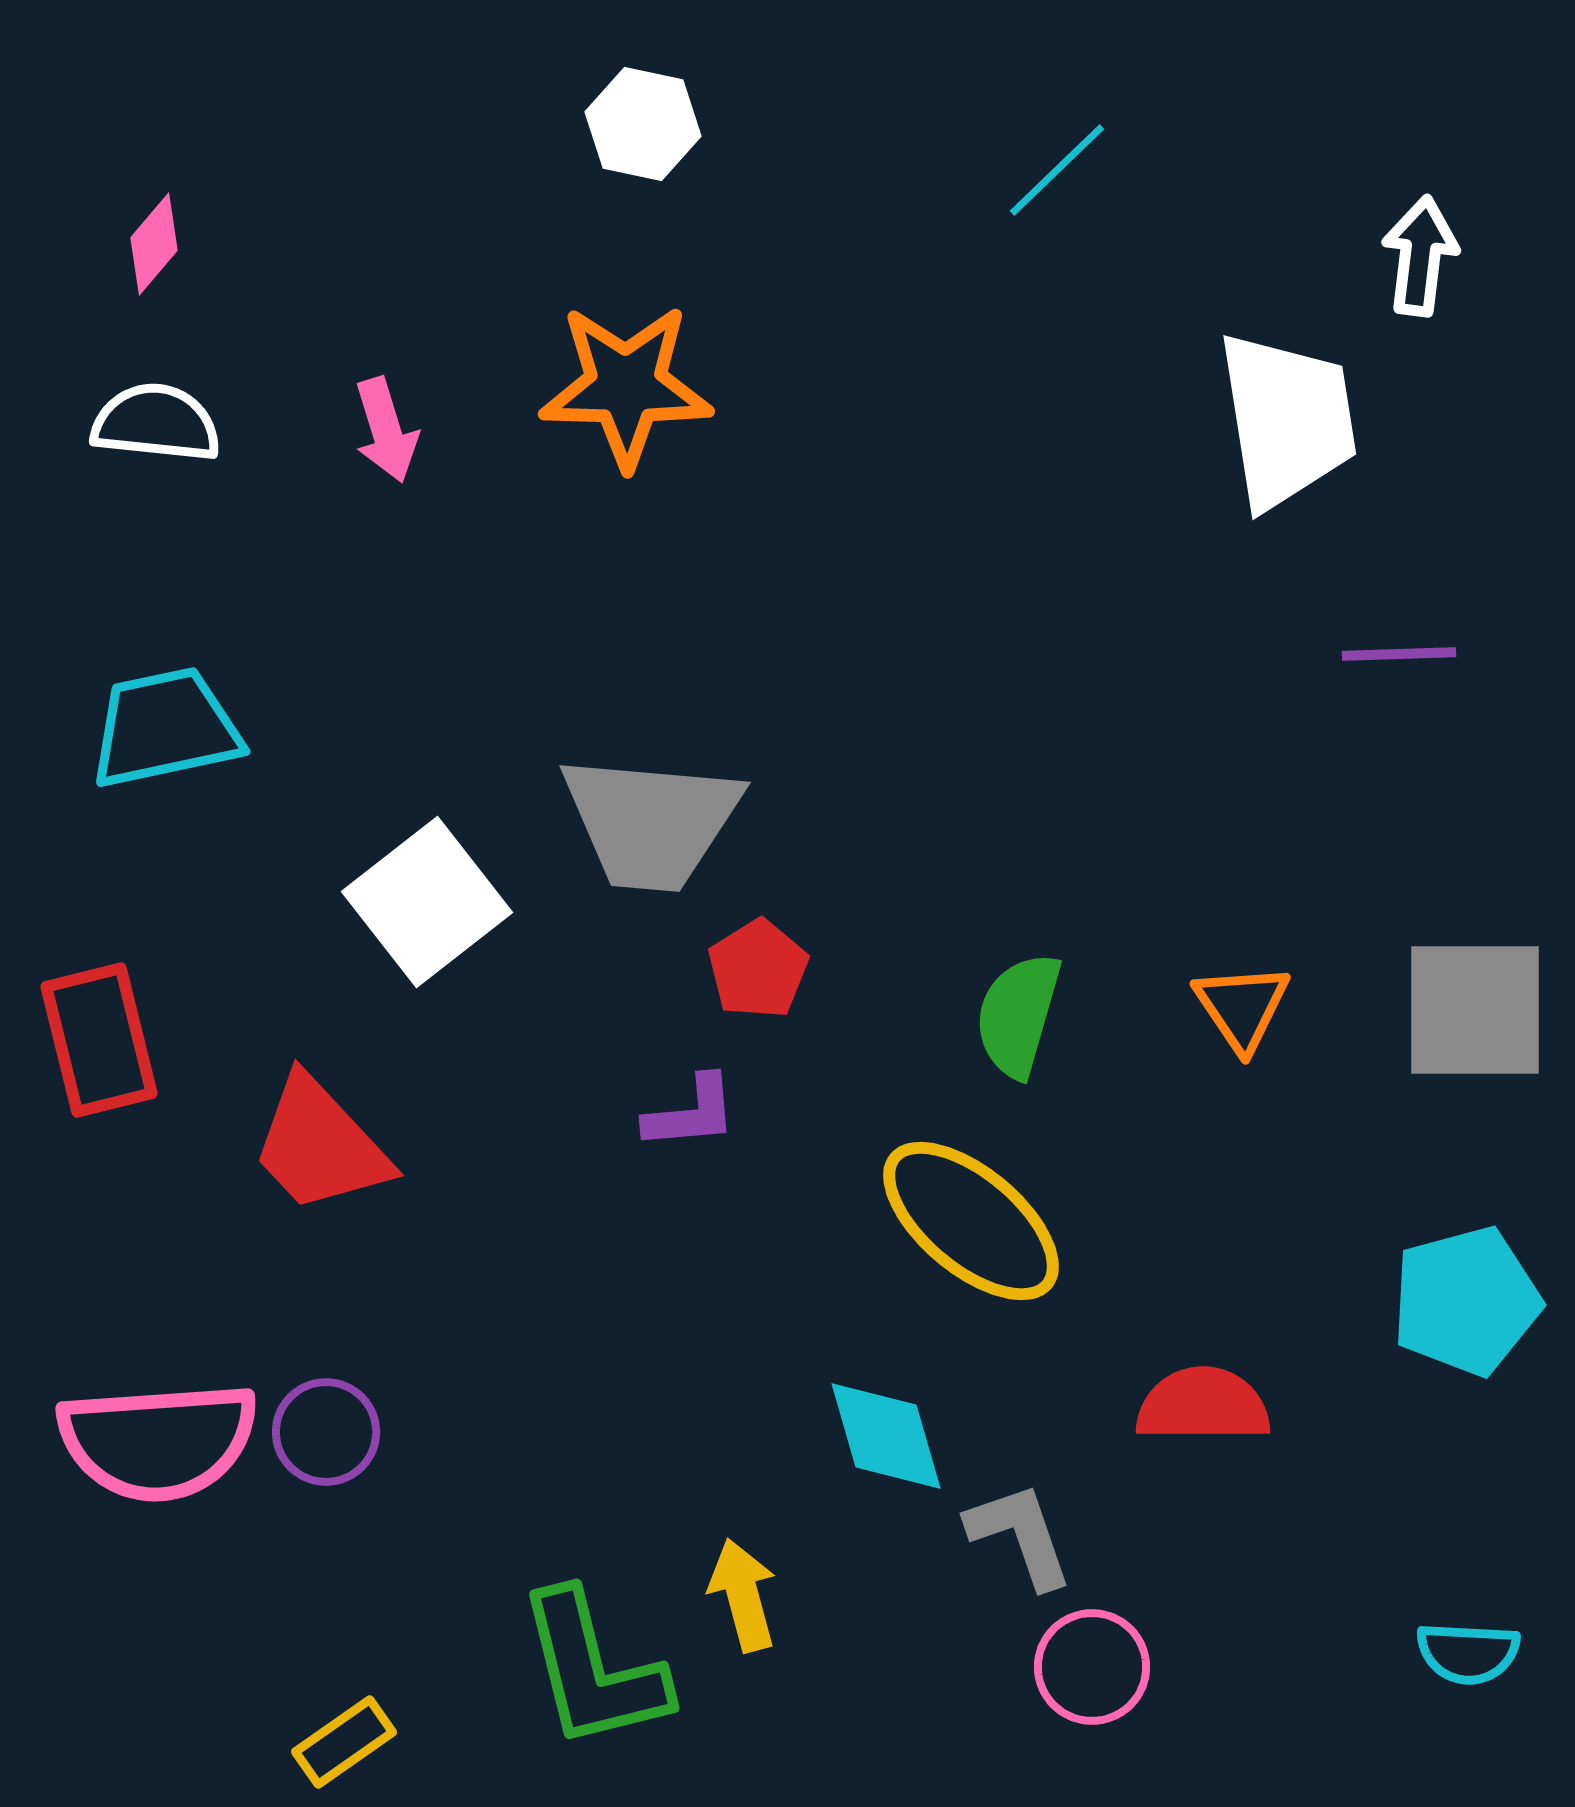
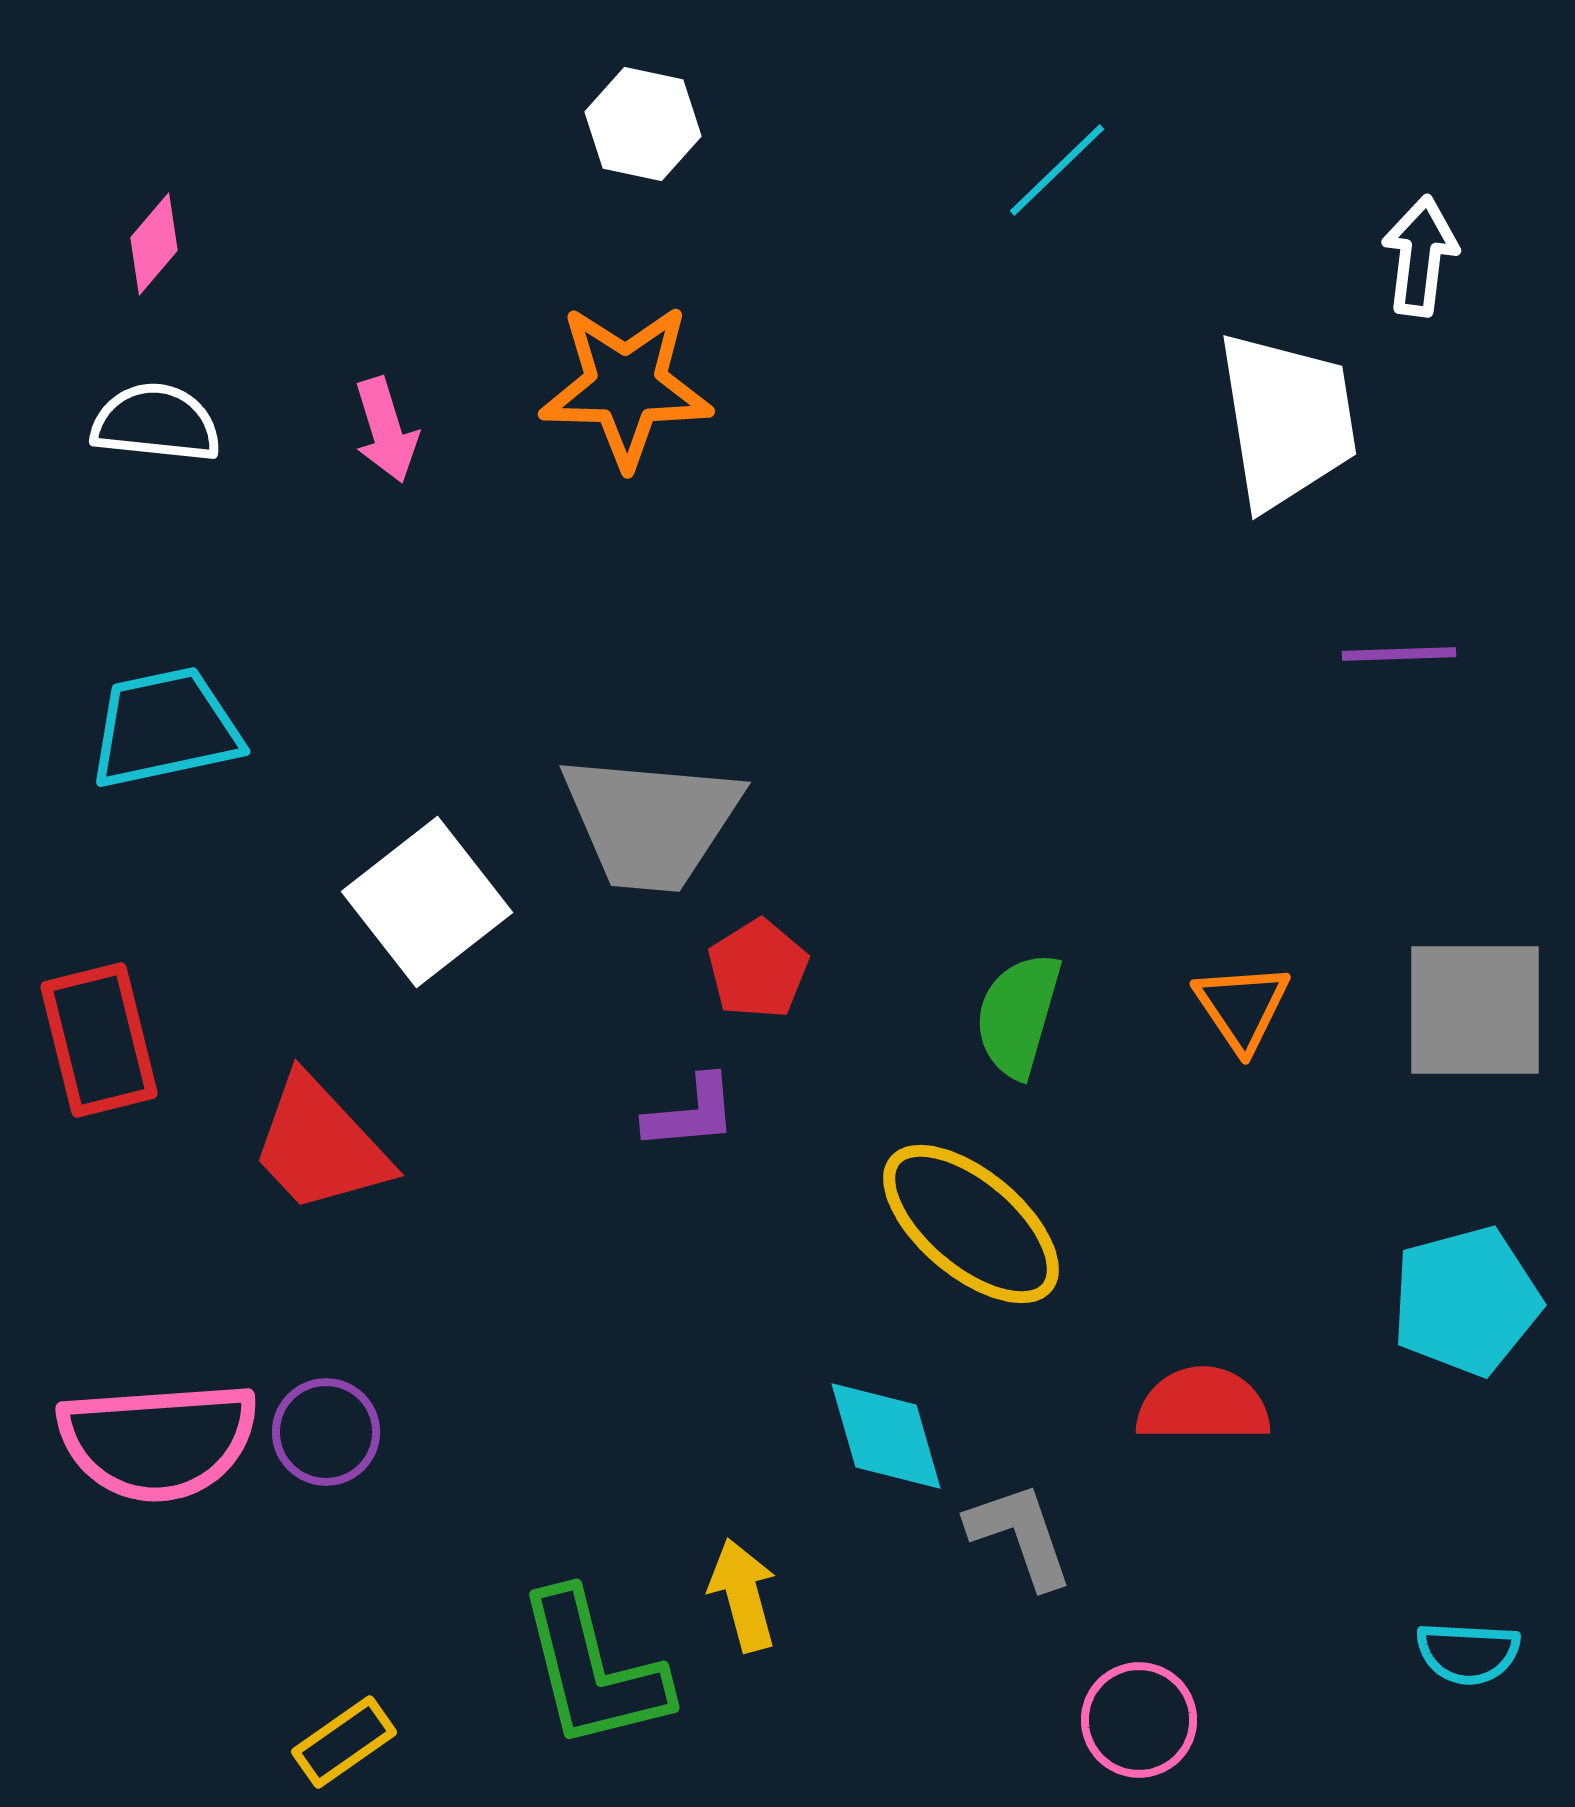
yellow ellipse: moved 3 px down
pink circle: moved 47 px right, 53 px down
